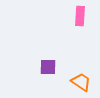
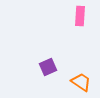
purple square: rotated 24 degrees counterclockwise
